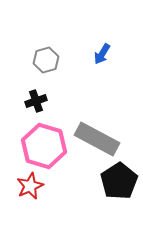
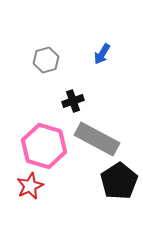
black cross: moved 37 px right
